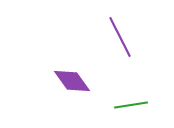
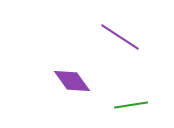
purple line: rotated 30 degrees counterclockwise
